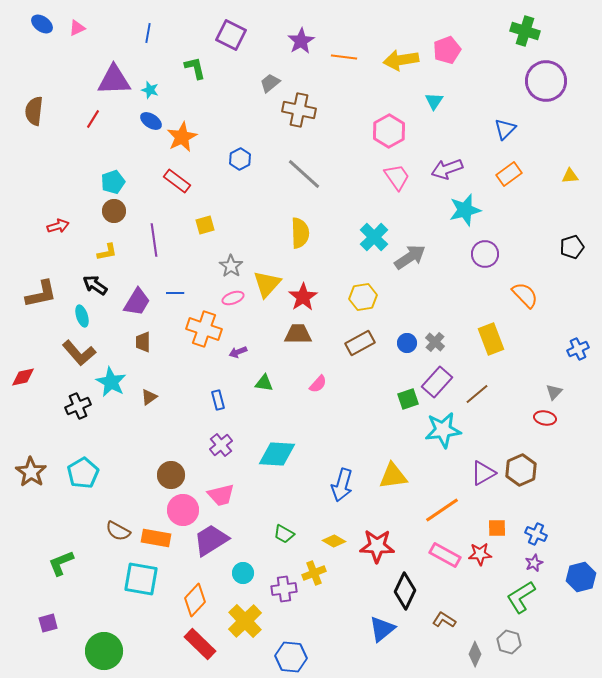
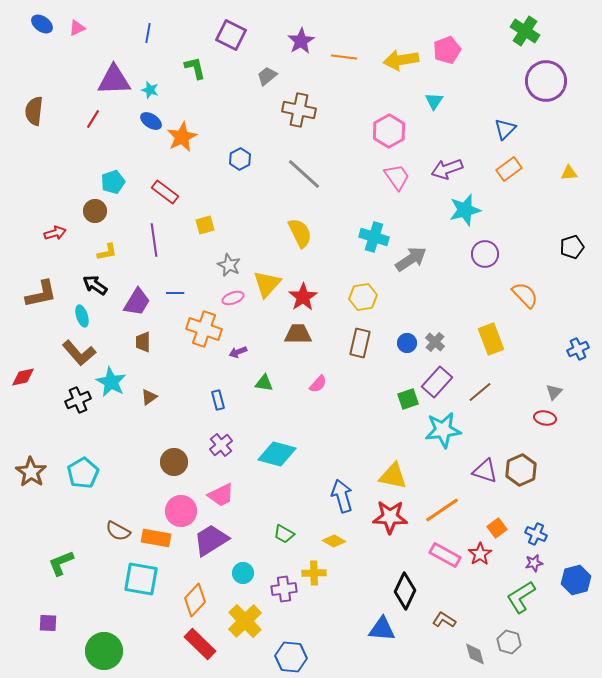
green cross at (525, 31): rotated 16 degrees clockwise
gray trapezoid at (270, 83): moved 3 px left, 7 px up
orange rectangle at (509, 174): moved 5 px up
yellow triangle at (570, 176): moved 1 px left, 3 px up
red rectangle at (177, 181): moved 12 px left, 11 px down
brown circle at (114, 211): moved 19 px left
red arrow at (58, 226): moved 3 px left, 7 px down
yellow semicircle at (300, 233): rotated 24 degrees counterclockwise
cyan cross at (374, 237): rotated 28 degrees counterclockwise
gray arrow at (410, 257): moved 1 px right, 2 px down
gray star at (231, 266): moved 2 px left, 1 px up; rotated 10 degrees counterclockwise
brown rectangle at (360, 343): rotated 48 degrees counterclockwise
brown line at (477, 394): moved 3 px right, 2 px up
black cross at (78, 406): moved 6 px up
cyan diamond at (277, 454): rotated 12 degrees clockwise
purple triangle at (483, 473): moved 2 px right, 2 px up; rotated 48 degrees clockwise
brown circle at (171, 475): moved 3 px right, 13 px up
yellow triangle at (393, 476): rotated 20 degrees clockwise
blue arrow at (342, 485): moved 11 px down; rotated 148 degrees clockwise
pink trapezoid at (221, 495): rotated 12 degrees counterclockwise
pink circle at (183, 510): moved 2 px left, 1 px down
orange square at (497, 528): rotated 36 degrees counterclockwise
red star at (377, 546): moved 13 px right, 29 px up
red star at (480, 554): rotated 30 degrees counterclockwise
purple star at (534, 563): rotated 12 degrees clockwise
yellow cross at (314, 573): rotated 20 degrees clockwise
blue hexagon at (581, 577): moved 5 px left, 3 px down
purple square at (48, 623): rotated 18 degrees clockwise
blue triangle at (382, 629): rotated 44 degrees clockwise
gray diamond at (475, 654): rotated 40 degrees counterclockwise
